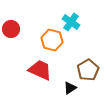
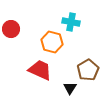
cyan cross: rotated 24 degrees counterclockwise
orange hexagon: moved 2 px down
black triangle: rotated 24 degrees counterclockwise
